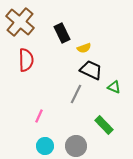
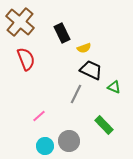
red semicircle: moved 1 px up; rotated 20 degrees counterclockwise
pink line: rotated 24 degrees clockwise
gray circle: moved 7 px left, 5 px up
